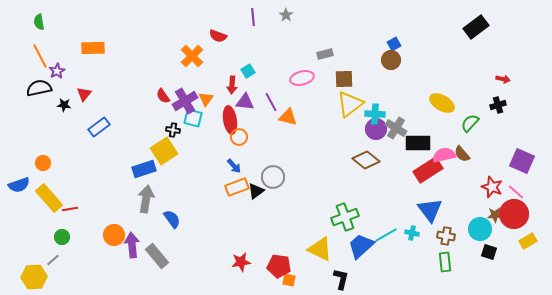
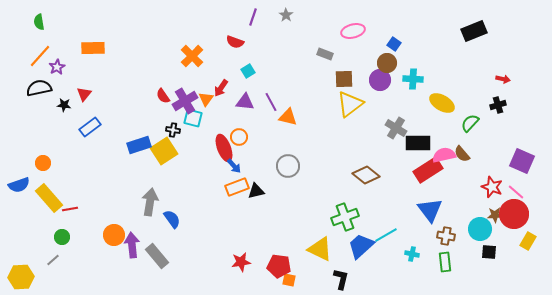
purple line at (253, 17): rotated 24 degrees clockwise
black rectangle at (476, 27): moved 2 px left, 4 px down; rotated 15 degrees clockwise
red semicircle at (218, 36): moved 17 px right, 6 px down
blue square at (394, 44): rotated 24 degrees counterclockwise
gray rectangle at (325, 54): rotated 35 degrees clockwise
orange line at (40, 56): rotated 70 degrees clockwise
brown circle at (391, 60): moved 4 px left, 3 px down
purple star at (57, 71): moved 4 px up
pink ellipse at (302, 78): moved 51 px right, 47 px up
red arrow at (232, 85): moved 11 px left, 3 px down; rotated 30 degrees clockwise
cyan cross at (375, 114): moved 38 px right, 35 px up
red ellipse at (230, 120): moved 6 px left, 28 px down; rotated 12 degrees counterclockwise
blue rectangle at (99, 127): moved 9 px left
purple circle at (376, 129): moved 4 px right, 49 px up
brown diamond at (366, 160): moved 15 px down
blue rectangle at (144, 169): moved 5 px left, 24 px up
gray circle at (273, 177): moved 15 px right, 11 px up
black triangle at (256, 191): rotated 24 degrees clockwise
gray arrow at (146, 199): moved 4 px right, 3 px down
cyan cross at (412, 233): moved 21 px down
yellow rectangle at (528, 241): rotated 30 degrees counterclockwise
black square at (489, 252): rotated 14 degrees counterclockwise
yellow hexagon at (34, 277): moved 13 px left
